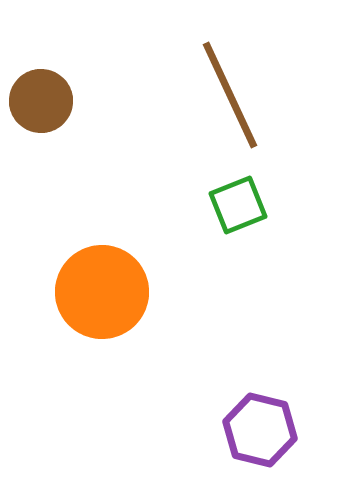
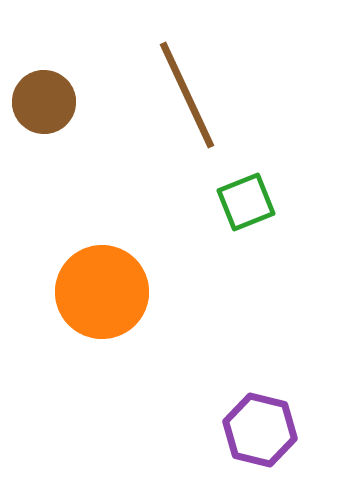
brown line: moved 43 px left
brown circle: moved 3 px right, 1 px down
green square: moved 8 px right, 3 px up
